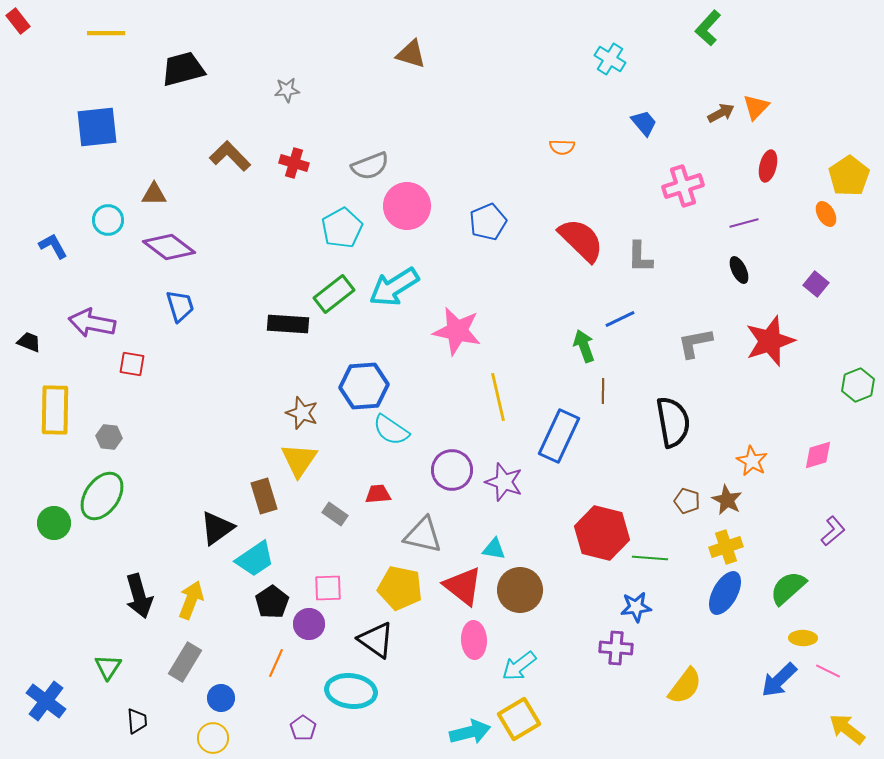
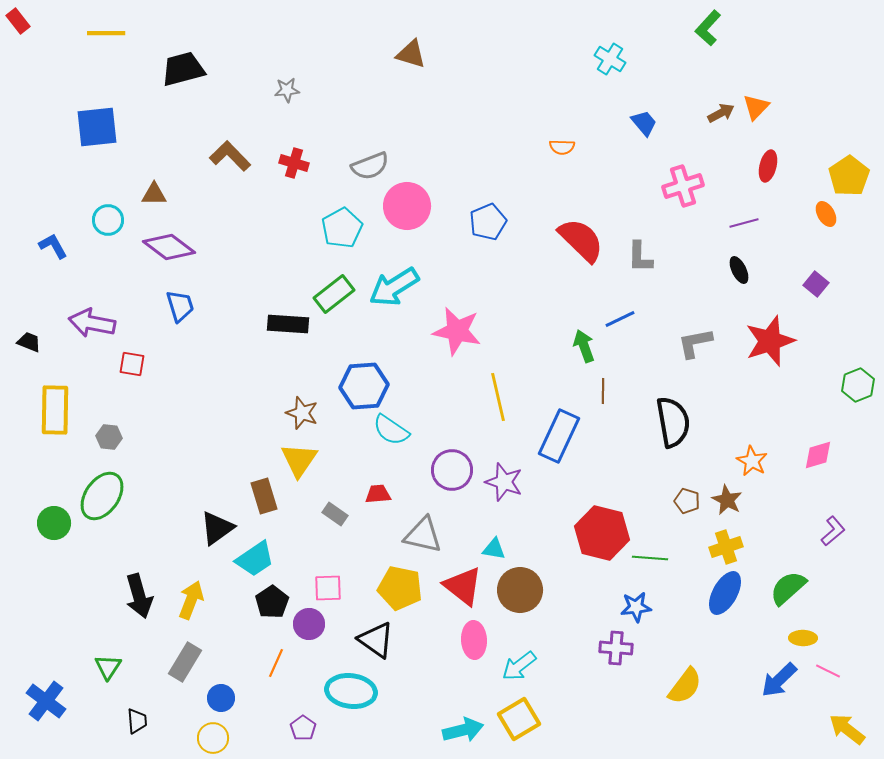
cyan arrow at (470, 732): moved 7 px left, 2 px up
